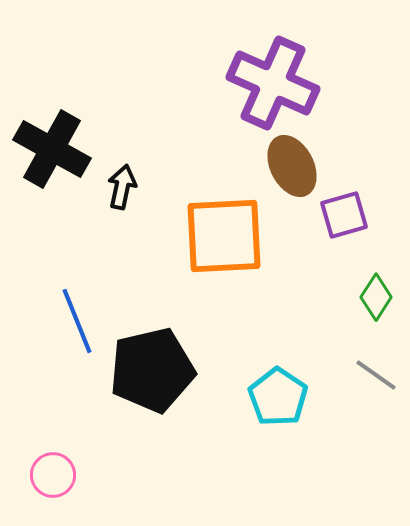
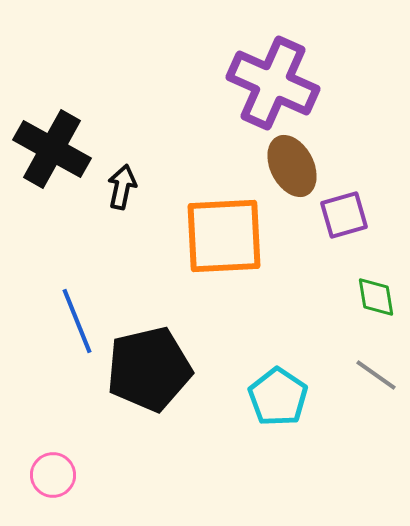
green diamond: rotated 42 degrees counterclockwise
black pentagon: moved 3 px left, 1 px up
